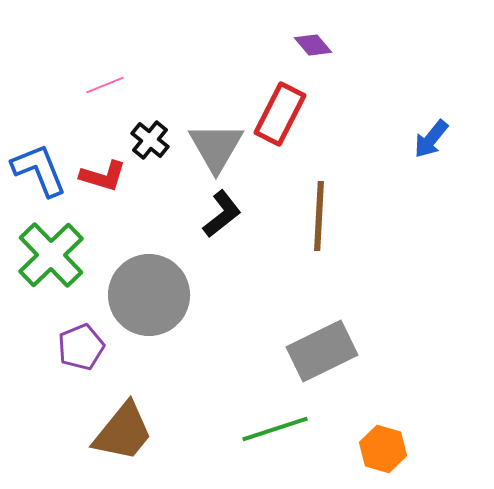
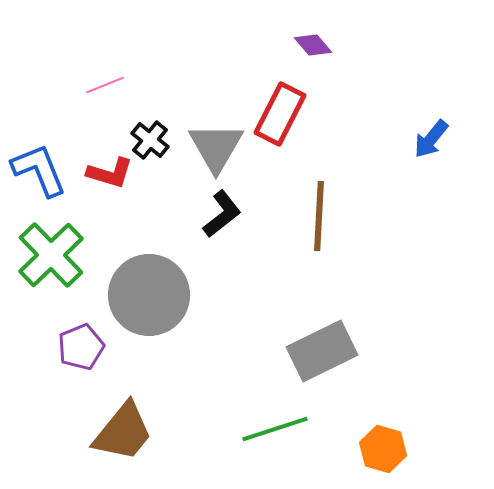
red L-shape: moved 7 px right, 3 px up
